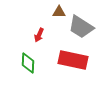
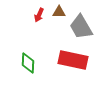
gray trapezoid: rotated 28 degrees clockwise
red arrow: moved 20 px up
